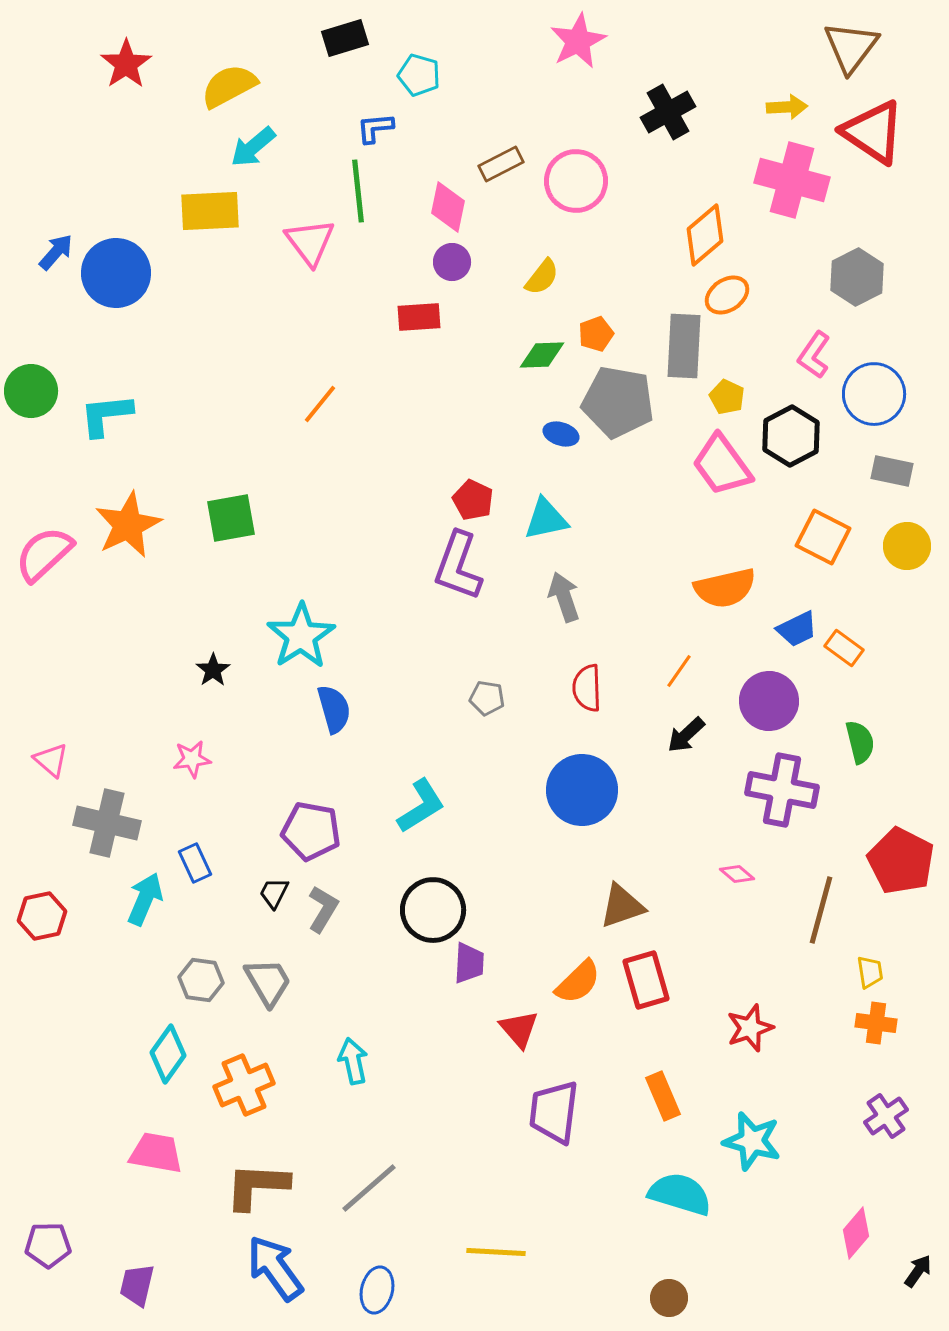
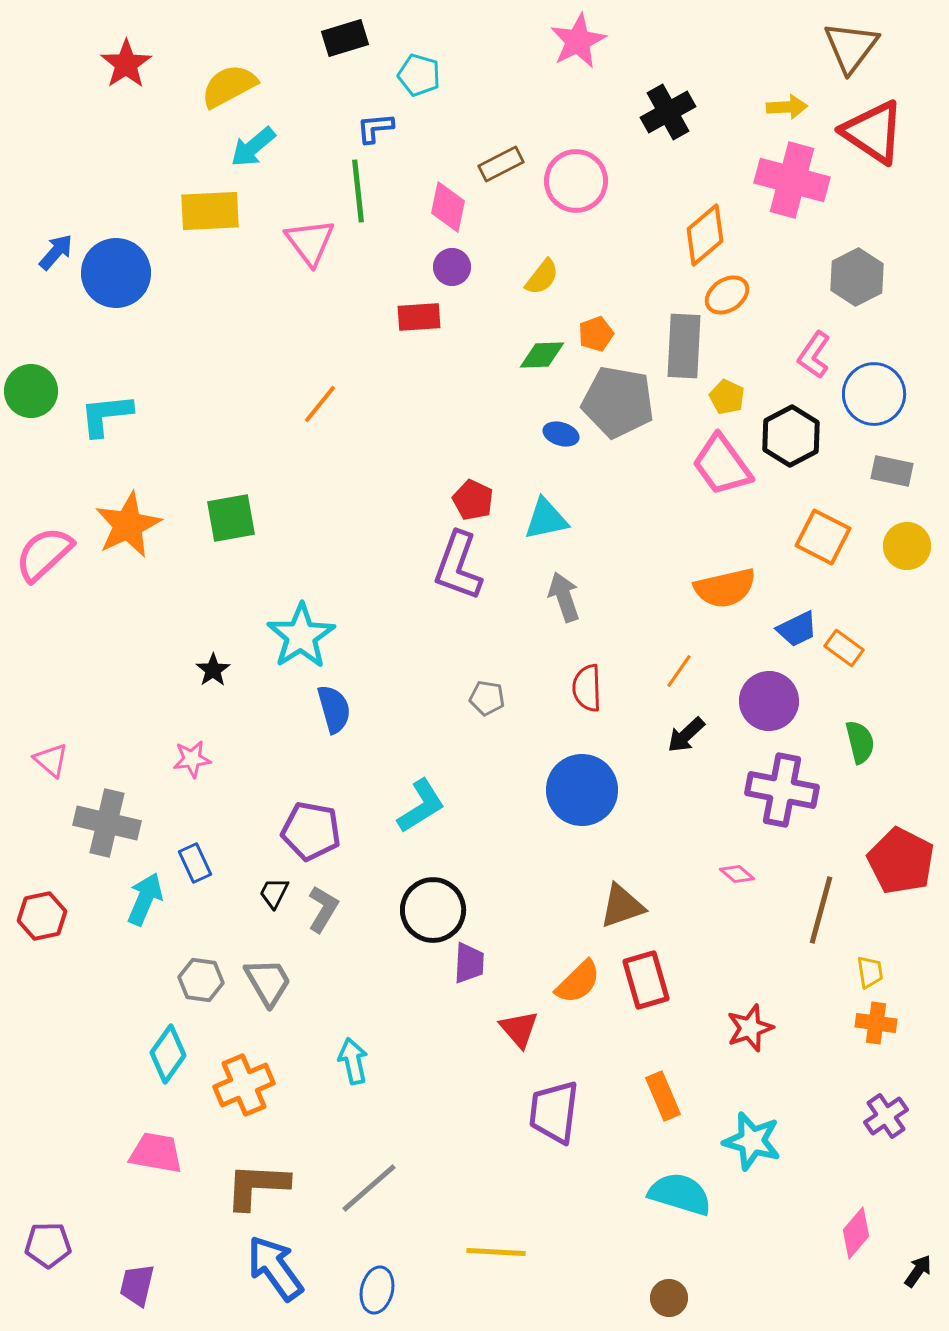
purple circle at (452, 262): moved 5 px down
